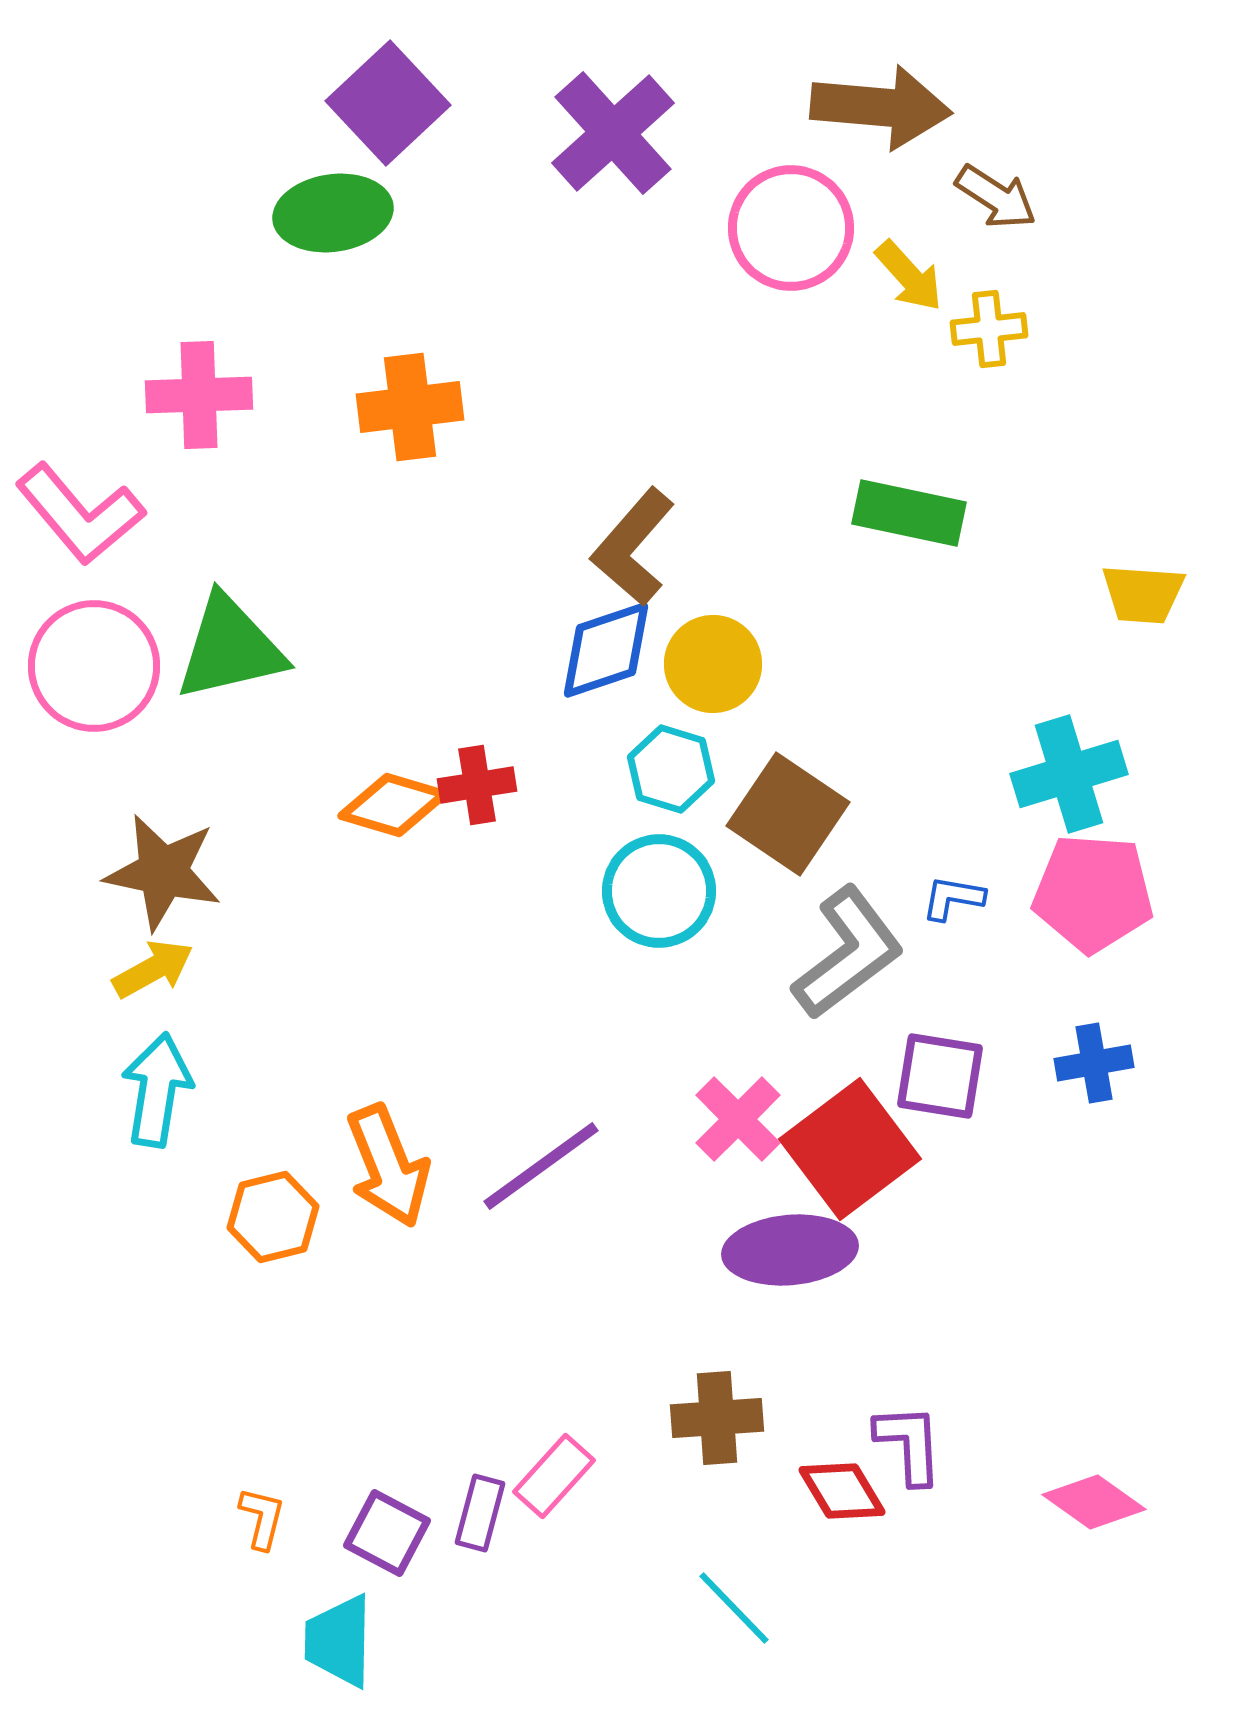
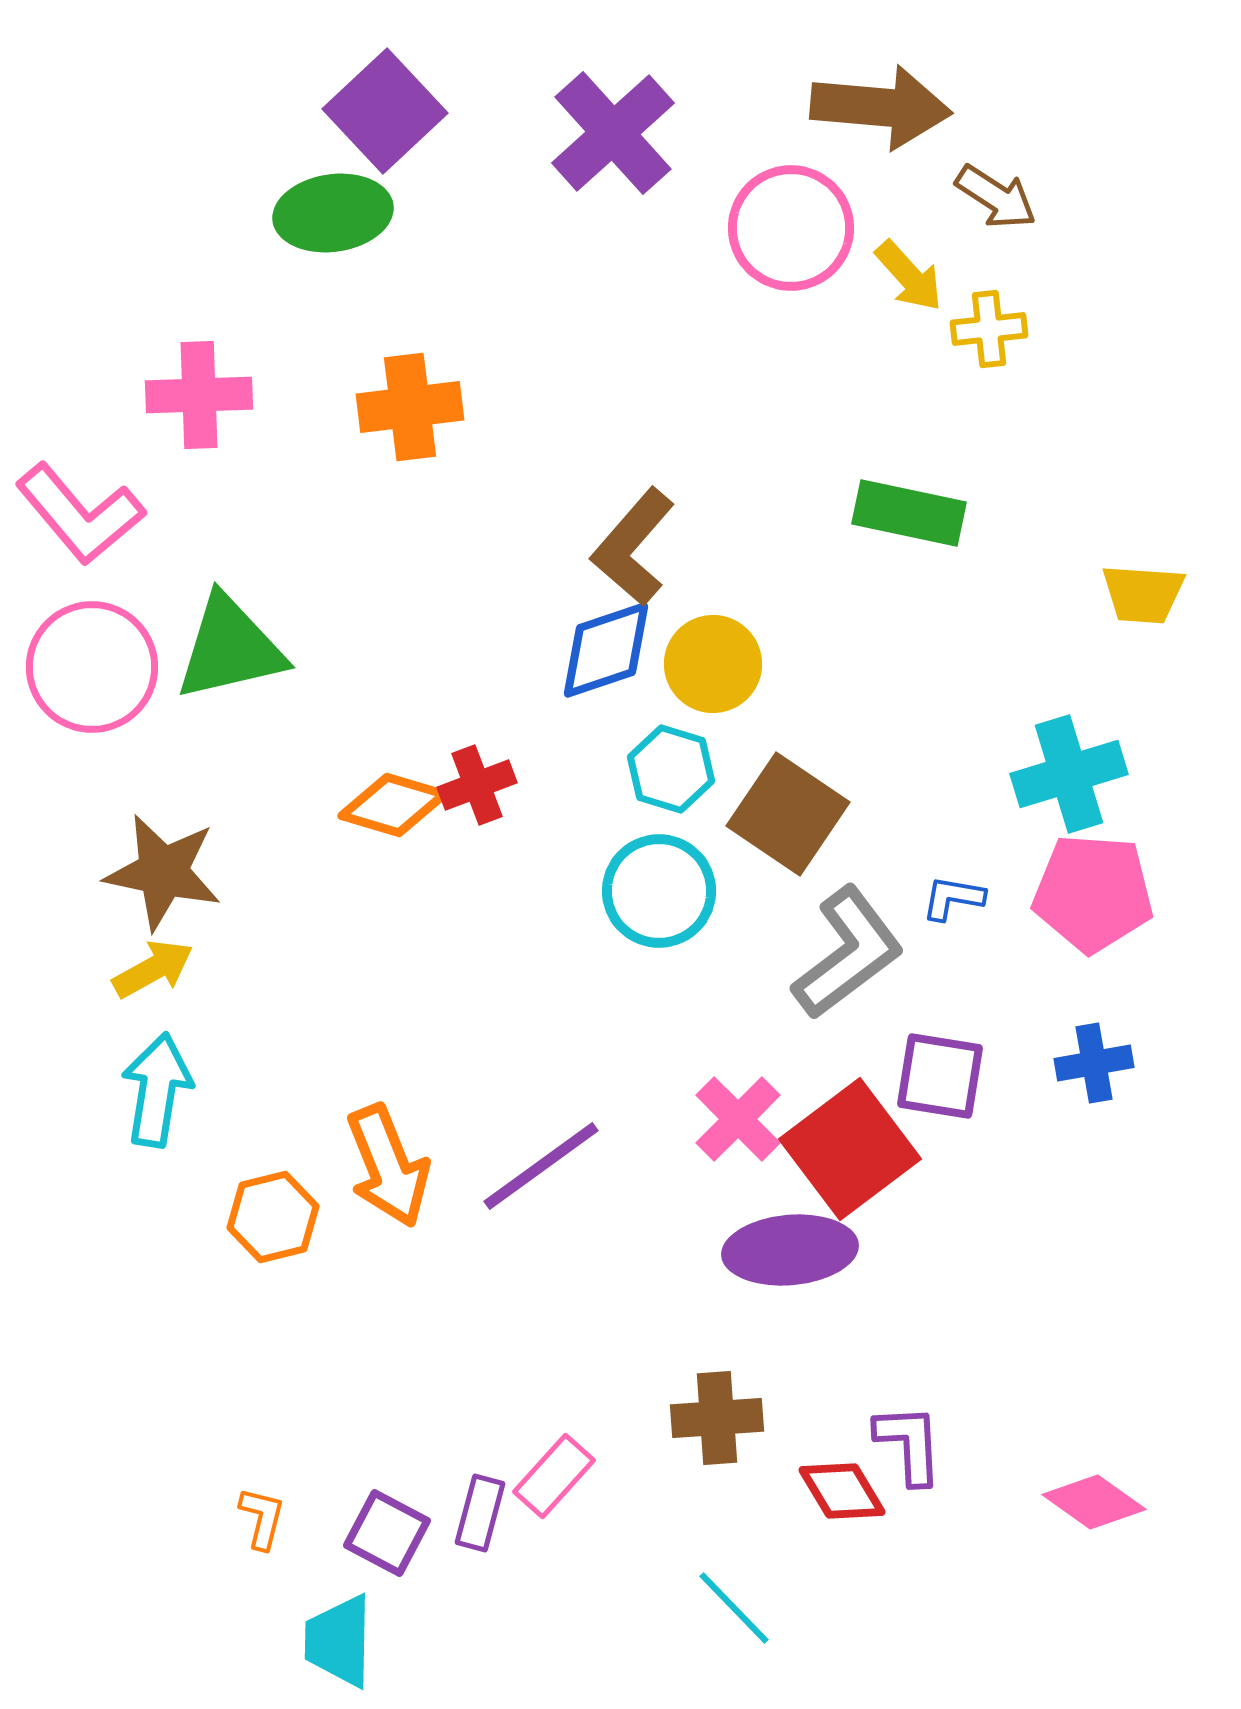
purple square at (388, 103): moved 3 px left, 8 px down
pink circle at (94, 666): moved 2 px left, 1 px down
red cross at (477, 785): rotated 12 degrees counterclockwise
